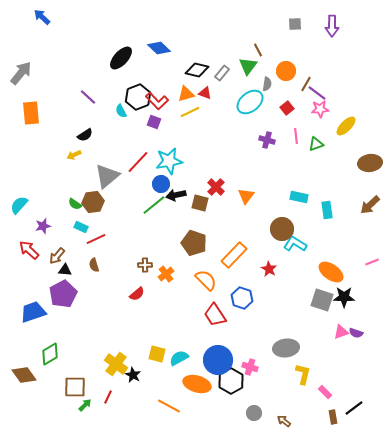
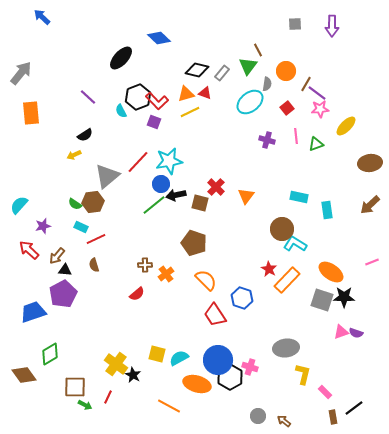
blue diamond at (159, 48): moved 10 px up
orange rectangle at (234, 255): moved 53 px right, 25 px down
black hexagon at (231, 381): moved 1 px left, 4 px up
green arrow at (85, 405): rotated 72 degrees clockwise
gray circle at (254, 413): moved 4 px right, 3 px down
